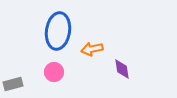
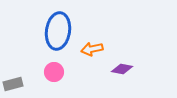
purple diamond: rotated 70 degrees counterclockwise
